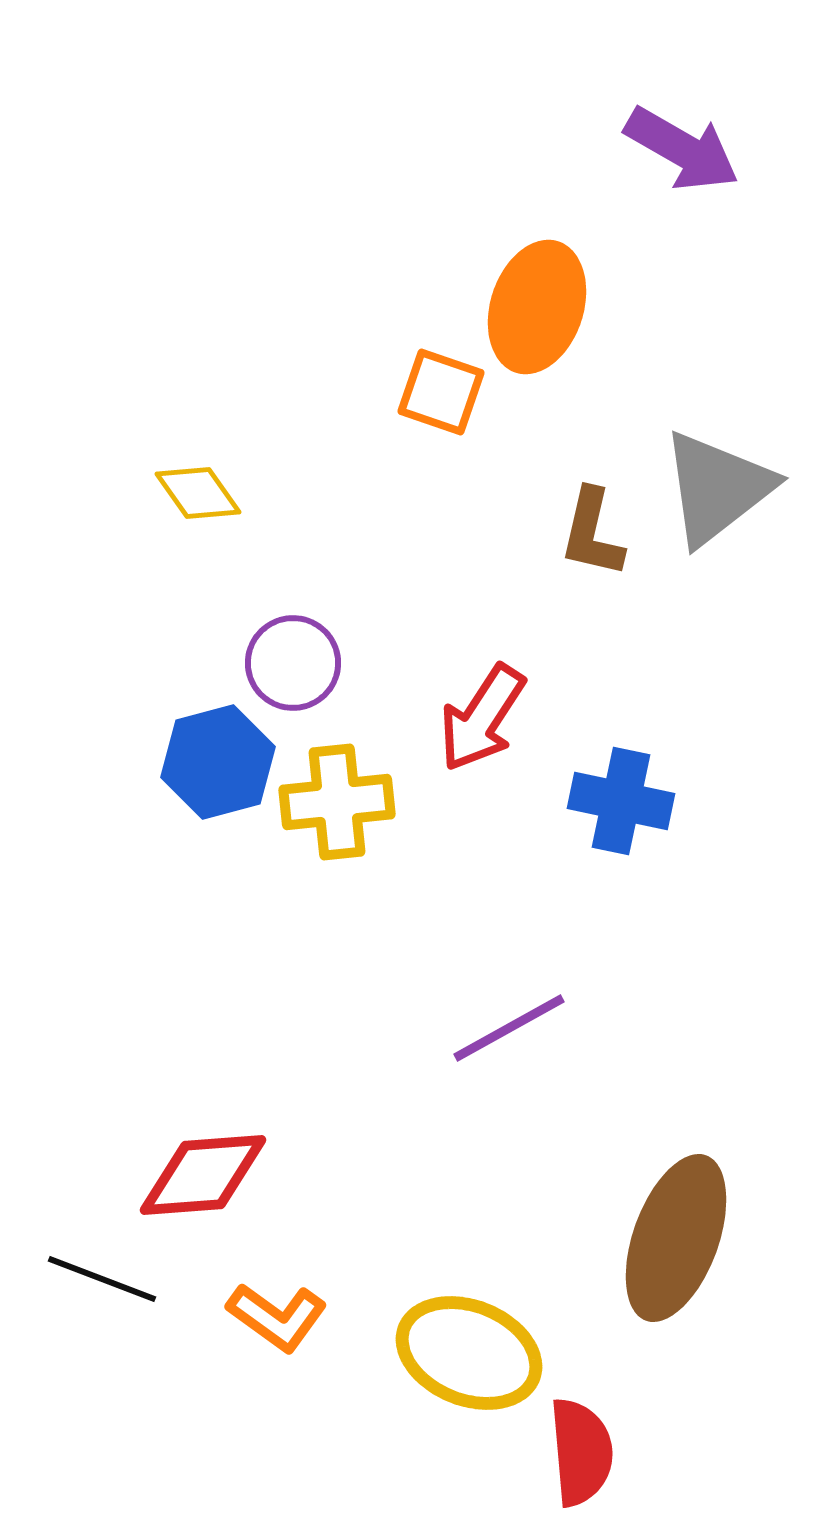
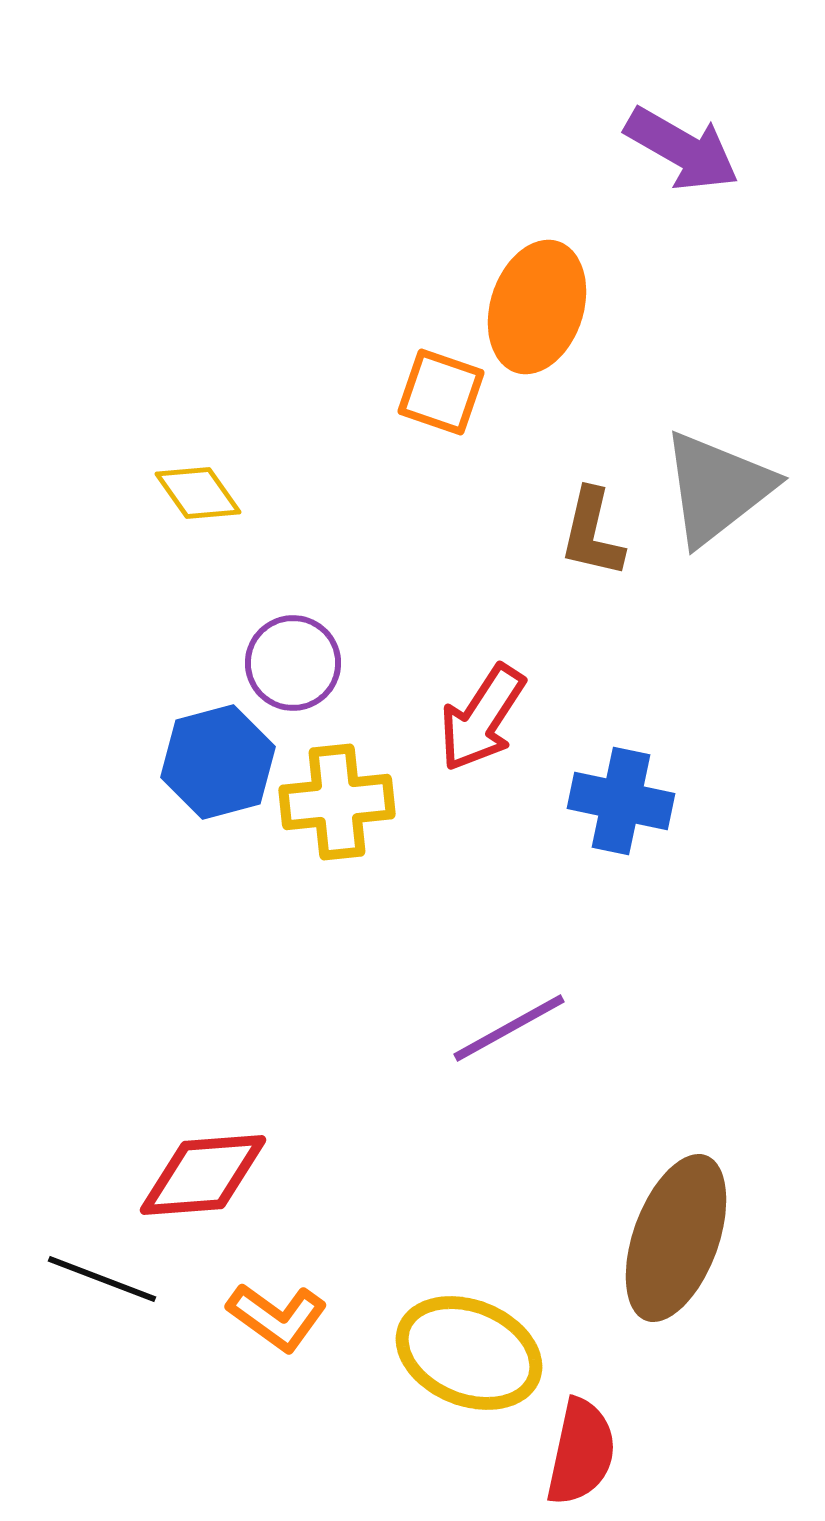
red semicircle: rotated 17 degrees clockwise
